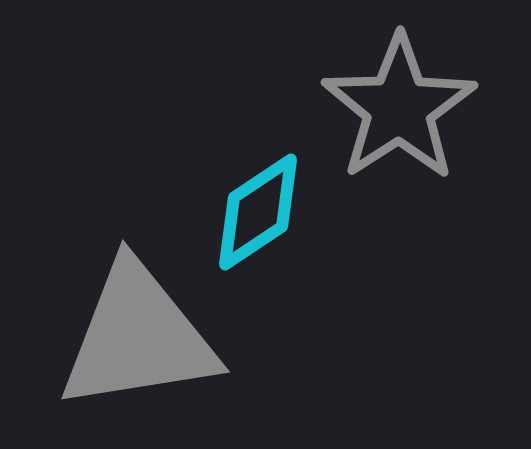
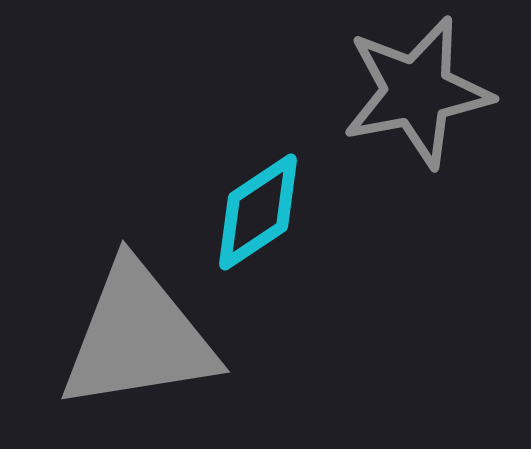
gray star: moved 18 px right, 16 px up; rotated 22 degrees clockwise
